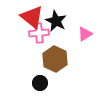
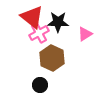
black star: moved 2 px right, 1 px down; rotated 25 degrees counterclockwise
pink cross: rotated 24 degrees counterclockwise
brown hexagon: moved 3 px left, 1 px up
black circle: moved 2 px down
